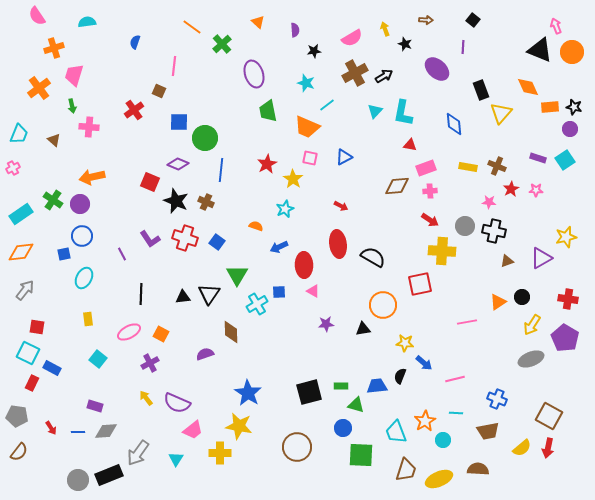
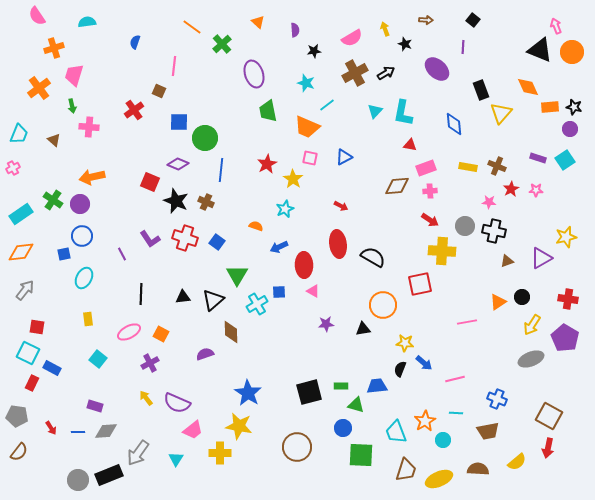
black arrow at (384, 76): moved 2 px right, 3 px up
black triangle at (209, 294): moved 4 px right, 6 px down; rotated 15 degrees clockwise
black semicircle at (400, 376): moved 7 px up
yellow semicircle at (522, 448): moved 5 px left, 14 px down
